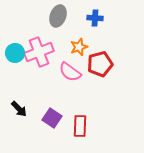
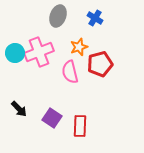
blue cross: rotated 28 degrees clockwise
pink semicircle: rotated 40 degrees clockwise
